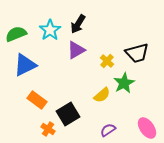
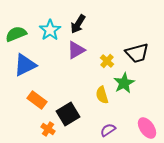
yellow semicircle: rotated 114 degrees clockwise
